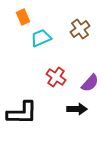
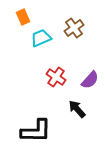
brown cross: moved 6 px left, 1 px up
purple semicircle: moved 3 px up
black arrow: rotated 132 degrees counterclockwise
black L-shape: moved 14 px right, 18 px down
